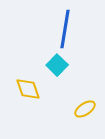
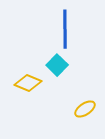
blue line: rotated 9 degrees counterclockwise
yellow diamond: moved 6 px up; rotated 48 degrees counterclockwise
